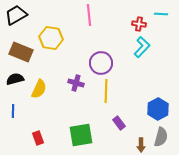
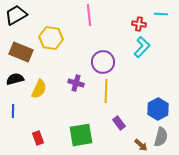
purple circle: moved 2 px right, 1 px up
brown arrow: rotated 48 degrees counterclockwise
